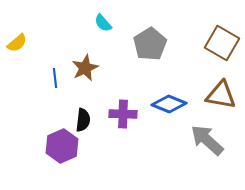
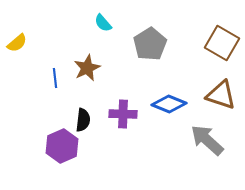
brown star: moved 2 px right
brown triangle: rotated 8 degrees clockwise
